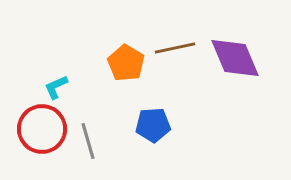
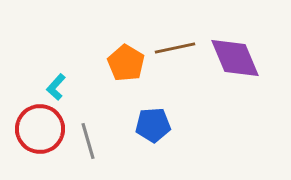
cyan L-shape: rotated 24 degrees counterclockwise
red circle: moved 2 px left
